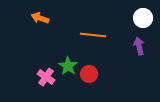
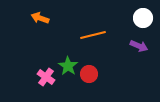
orange line: rotated 20 degrees counterclockwise
purple arrow: rotated 126 degrees clockwise
